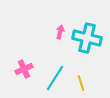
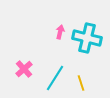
pink cross: rotated 18 degrees counterclockwise
